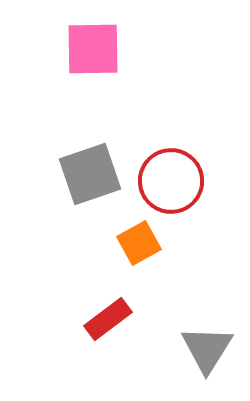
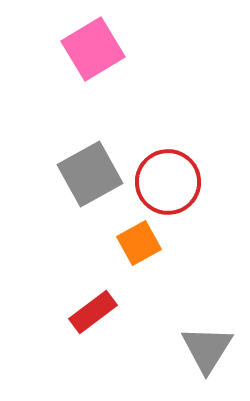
pink square: rotated 30 degrees counterclockwise
gray square: rotated 10 degrees counterclockwise
red circle: moved 3 px left, 1 px down
red rectangle: moved 15 px left, 7 px up
